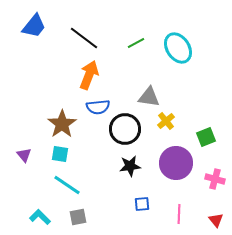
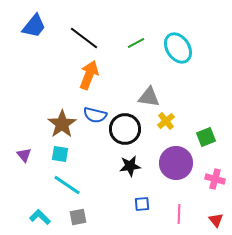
blue semicircle: moved 3 px left, 8 px down; rotated 20 degrees clockwise
